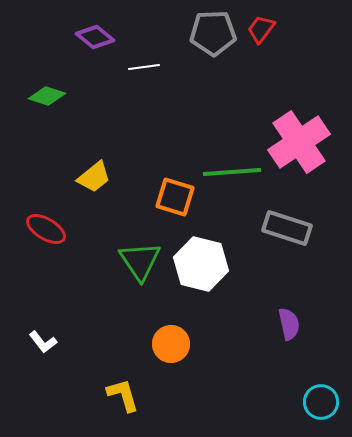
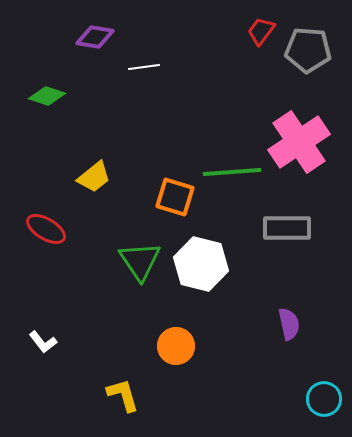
red trapezoid: moved 2 px down
gray pentagon: moved 95 px right, 17 px down; rotated 6 degrees clockwise
purple diamond: rotated 30 degrees counterclockwise
gray rectangle: rotated 18 degrees counterclockwise
orange circle: moved 5 px right, 2 px down
cyan circle: moved 3 px right, 3 px up
